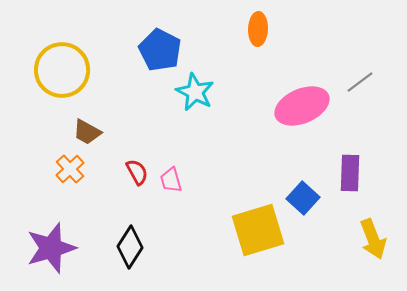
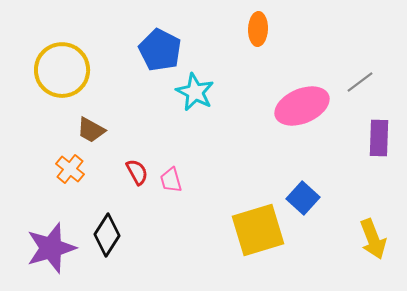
brown trapezoid: moved 4 px right, 2 px up
orange cross: rotated 8 degrees counterclockwise
purple rectangle: moved 29 px right, 35 px up
black diamond: moved 23 px left, 12 px up
